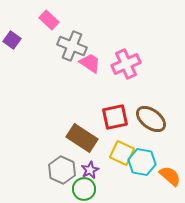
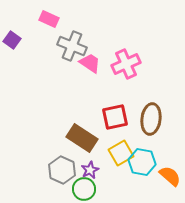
pink rectangle: moved 1 px up; rotated 18 degrees counterclockwise
brown ellipse: rotated 60 degrees clockwise
yellow square: moved 1 px left; rotated 35 degrees clockwise
